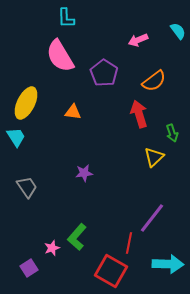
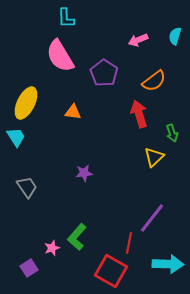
cyan semicircle: moved 3 px left, 5 px down; rotated 126 degrees counterclockwise
